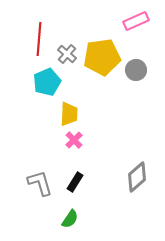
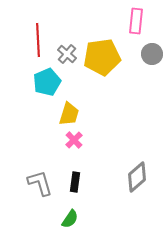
pink rectangle: rotated 60 degrees counterclockwise
red line: moved 1 px left, 1 px down; rotated 8 degrees counterclockwise
gray circle: moved 16 px right, 16 px up
yellow trapezoid: rotated 15 degrees clockwise
black rectangle: rotated 24 degrees counterclockwise
